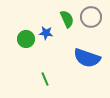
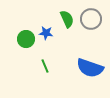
gray circle: moved 2 px down
blue semicircle: moved 3 px right, 10 px down
green line: moved 13 px up
